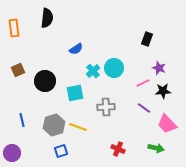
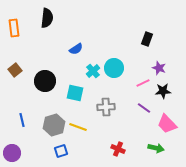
brown square: moved 3 px left; rotated 16 degrees counterclockwise
cyan square: rotated 24 degrees clockwise
